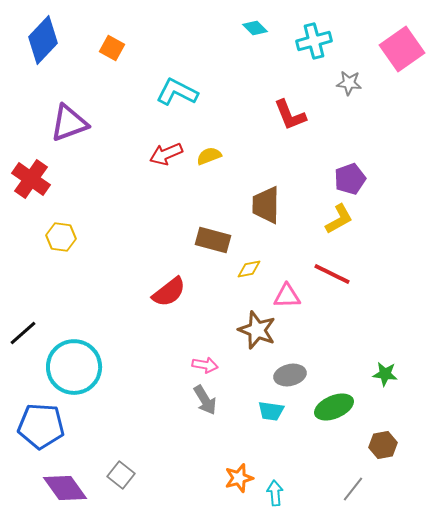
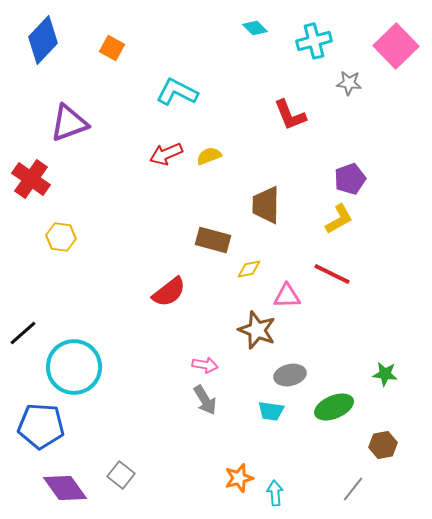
pink square: moved 6 px left, 3 px up; rotated 9 degrees counterclockwise
